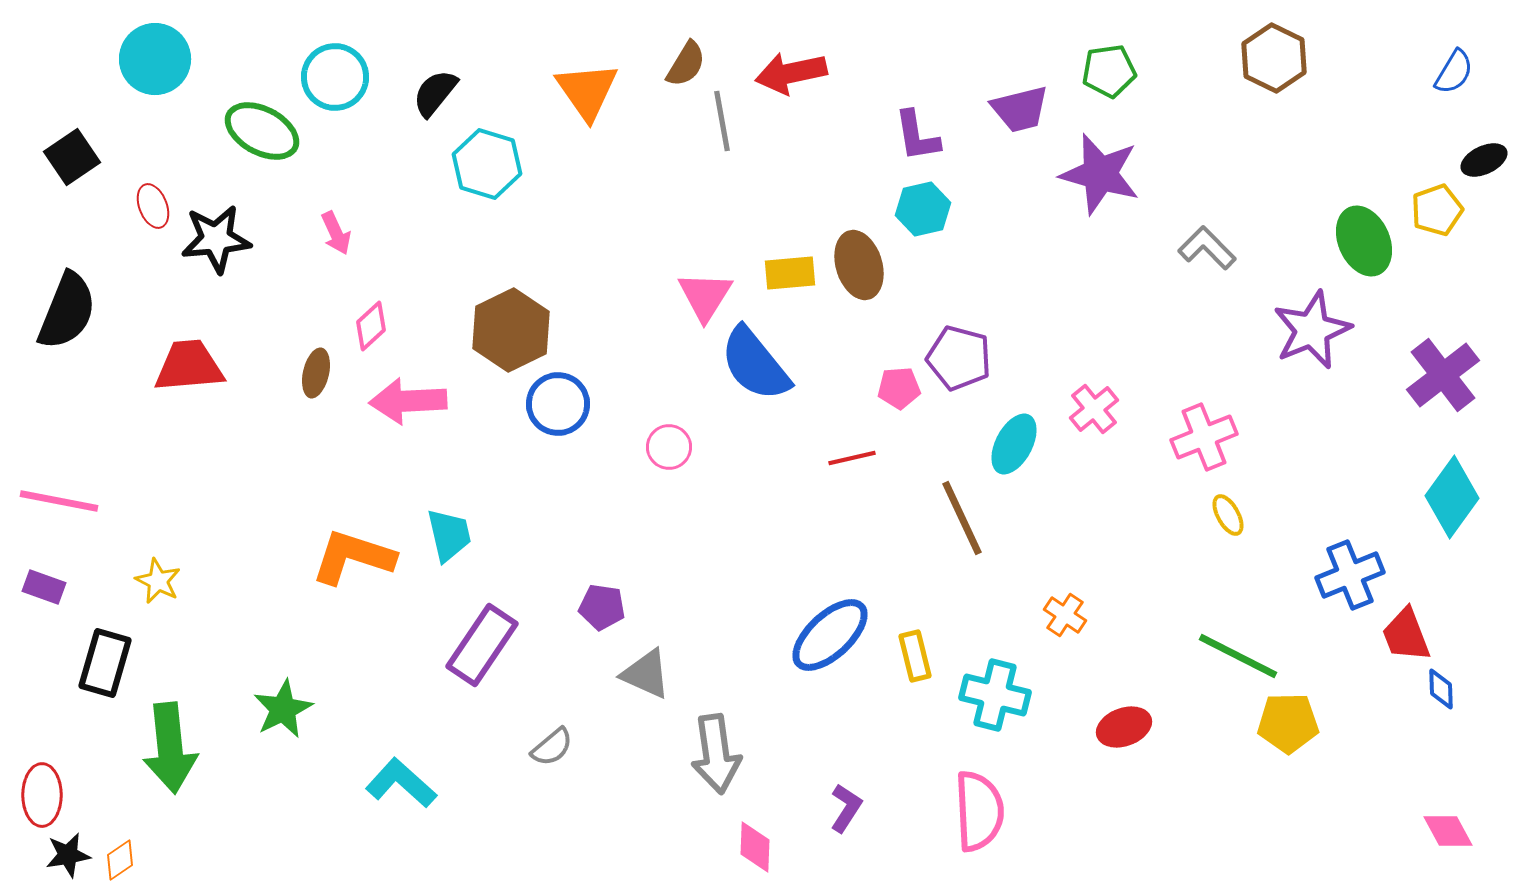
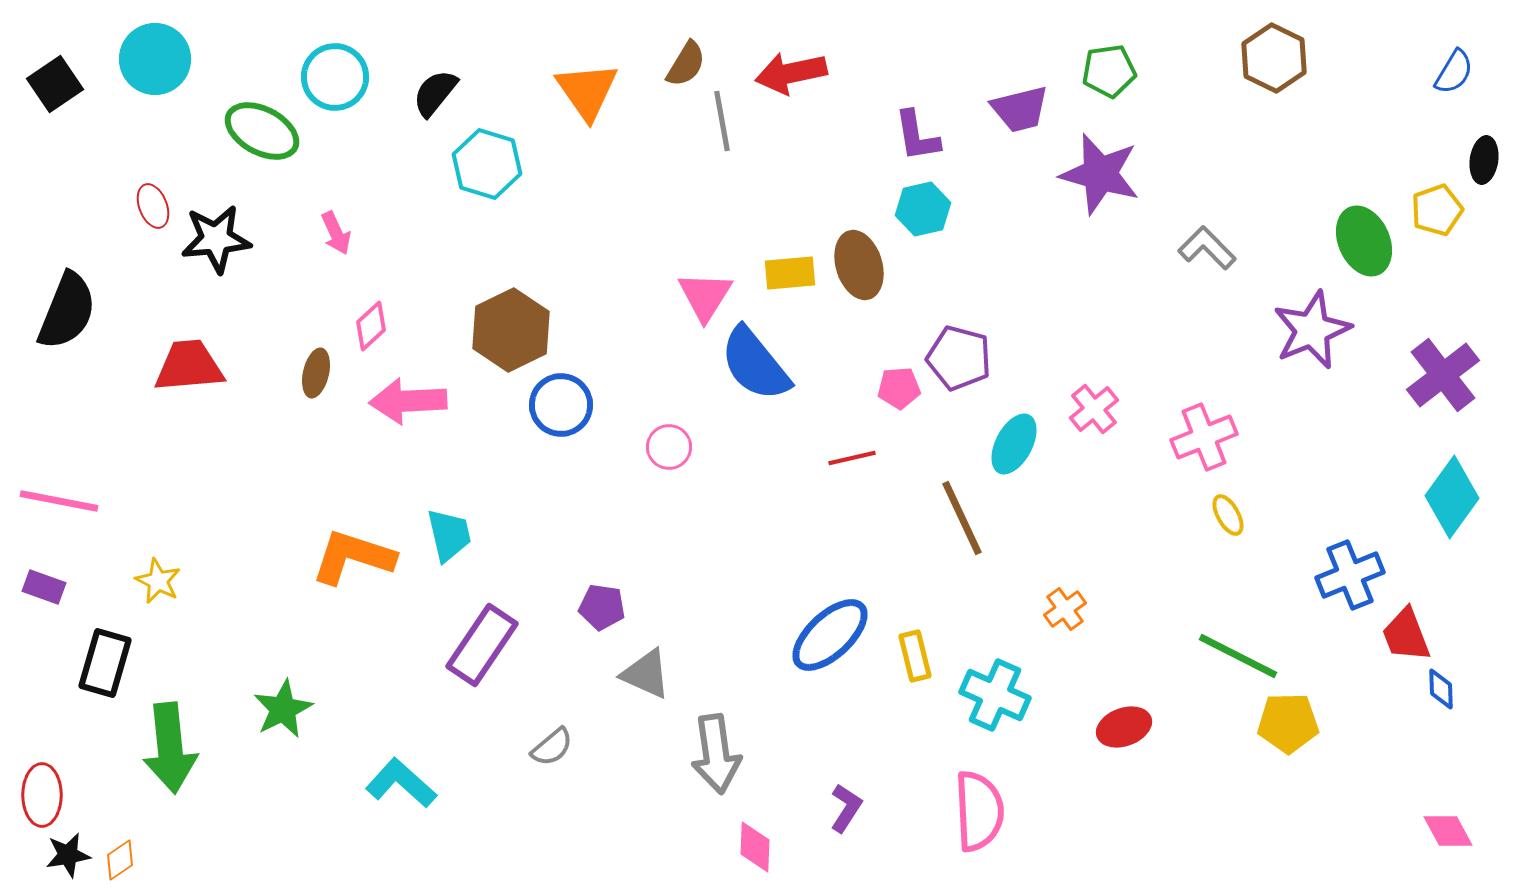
black square at (72, 157): moved 17 px left, 73 px up
black ellipse at (1484, 160): rotated 57 degrees counterclockwise
blue circle at (558, 404): moved 3 px right, 1 px down
orange cross at (1065, 615): moved 6 px up; rotated 21 degrees clockwise
cyan cross at (995, 695): rotated 10 degrees clockwise
